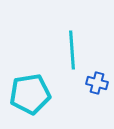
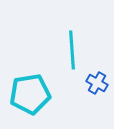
blue cross: rotated 15 degrees clockwise
